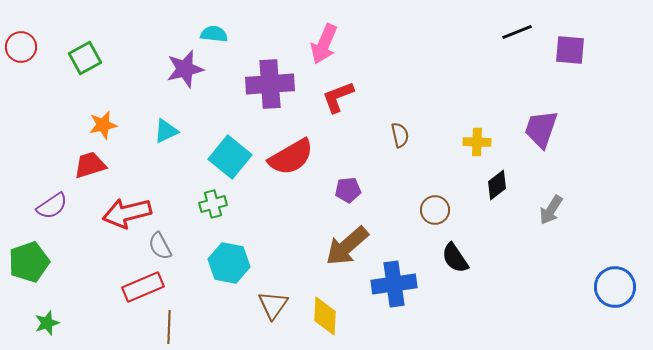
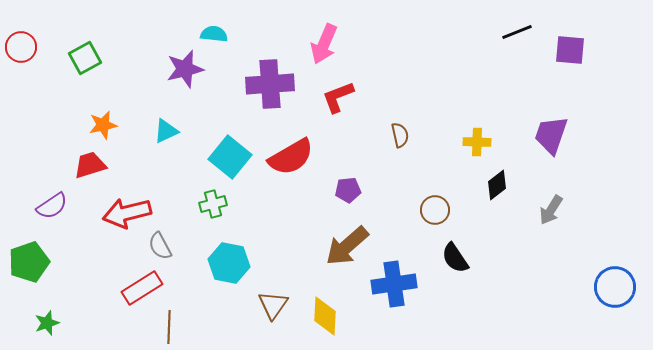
purple trapezoid: moved 10 px right, 6 px down
red rectangle: moved 1 px left, 1 px down; rotated 9 degrees counterclockwise
